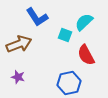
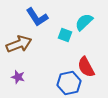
red semicircle: moved 12 px down
